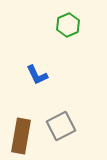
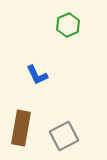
gray square: moved 3 px right, 10 px down
brown rectangle: moved 8 px up
